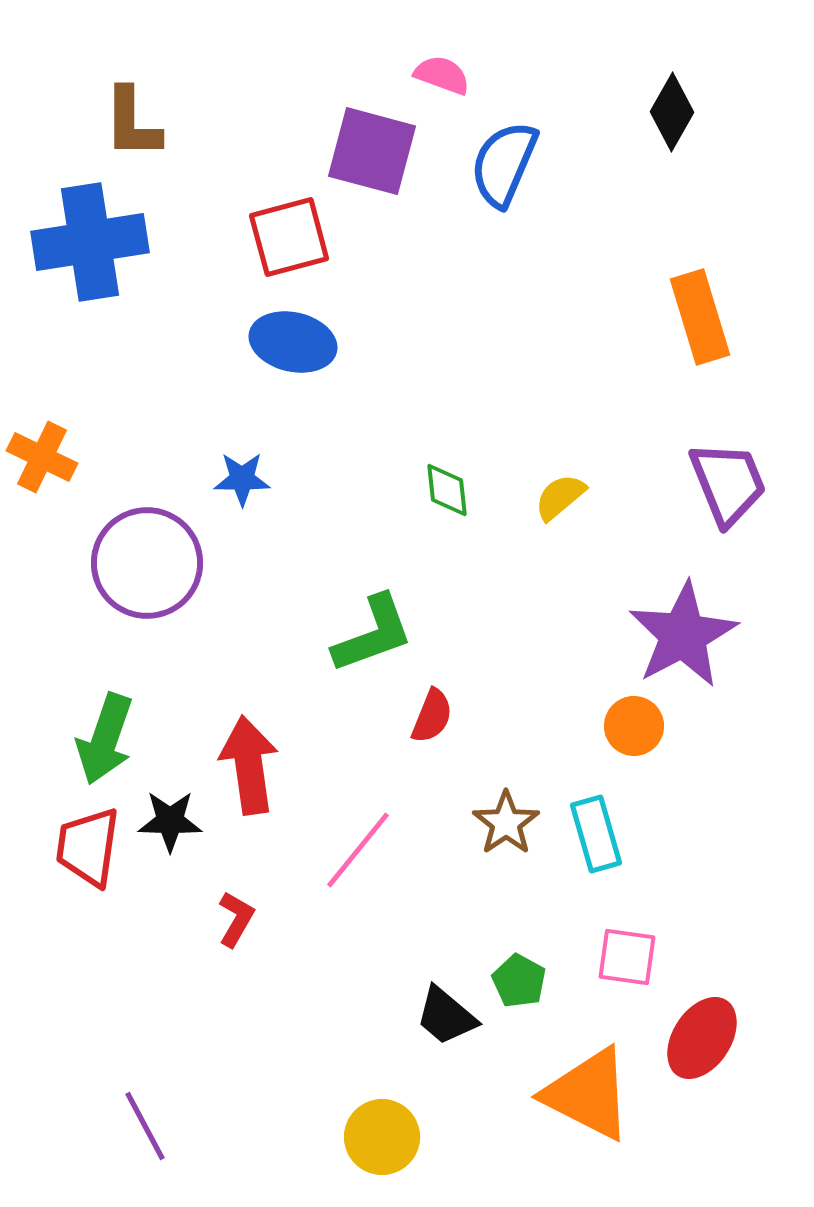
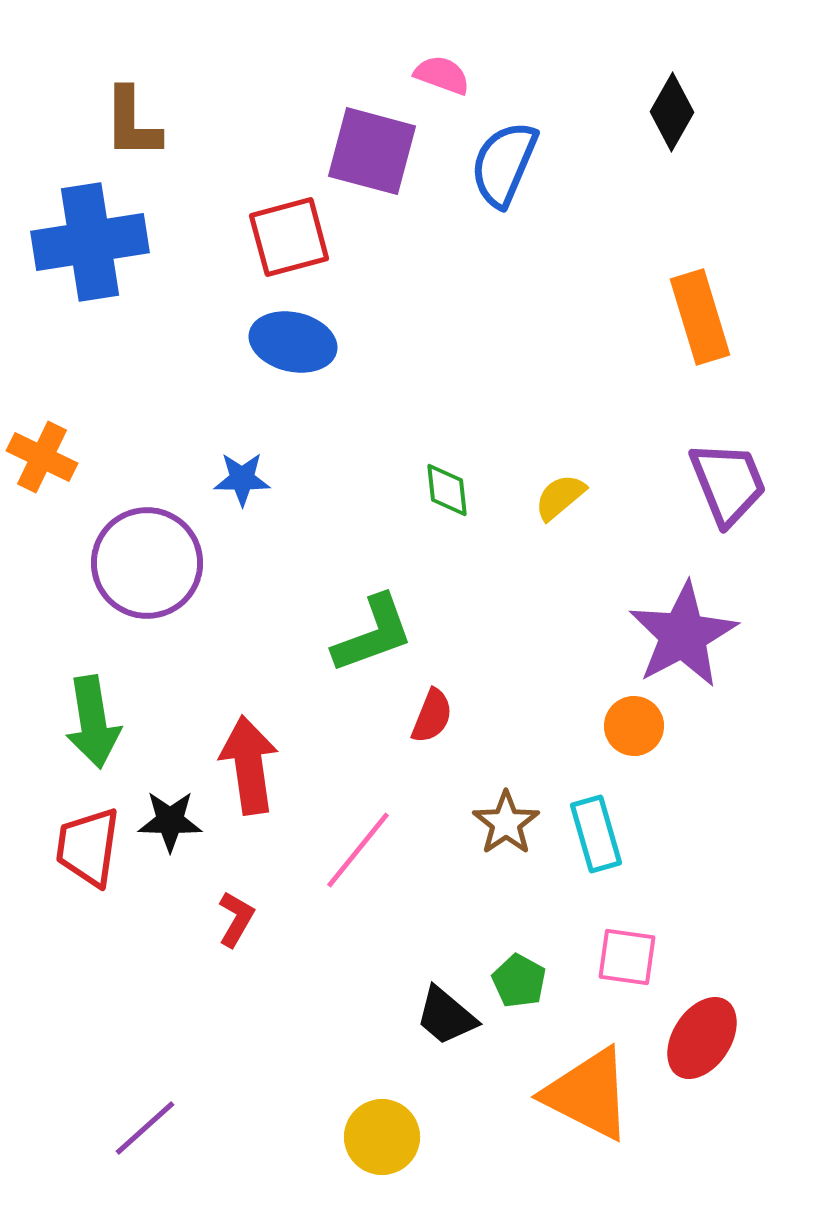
green arrow: moved 12 px left, 17 px up; rotated 28 degrees counterclockwise
purple line: moved 2 px down; rotated 76 degrees clockwise
